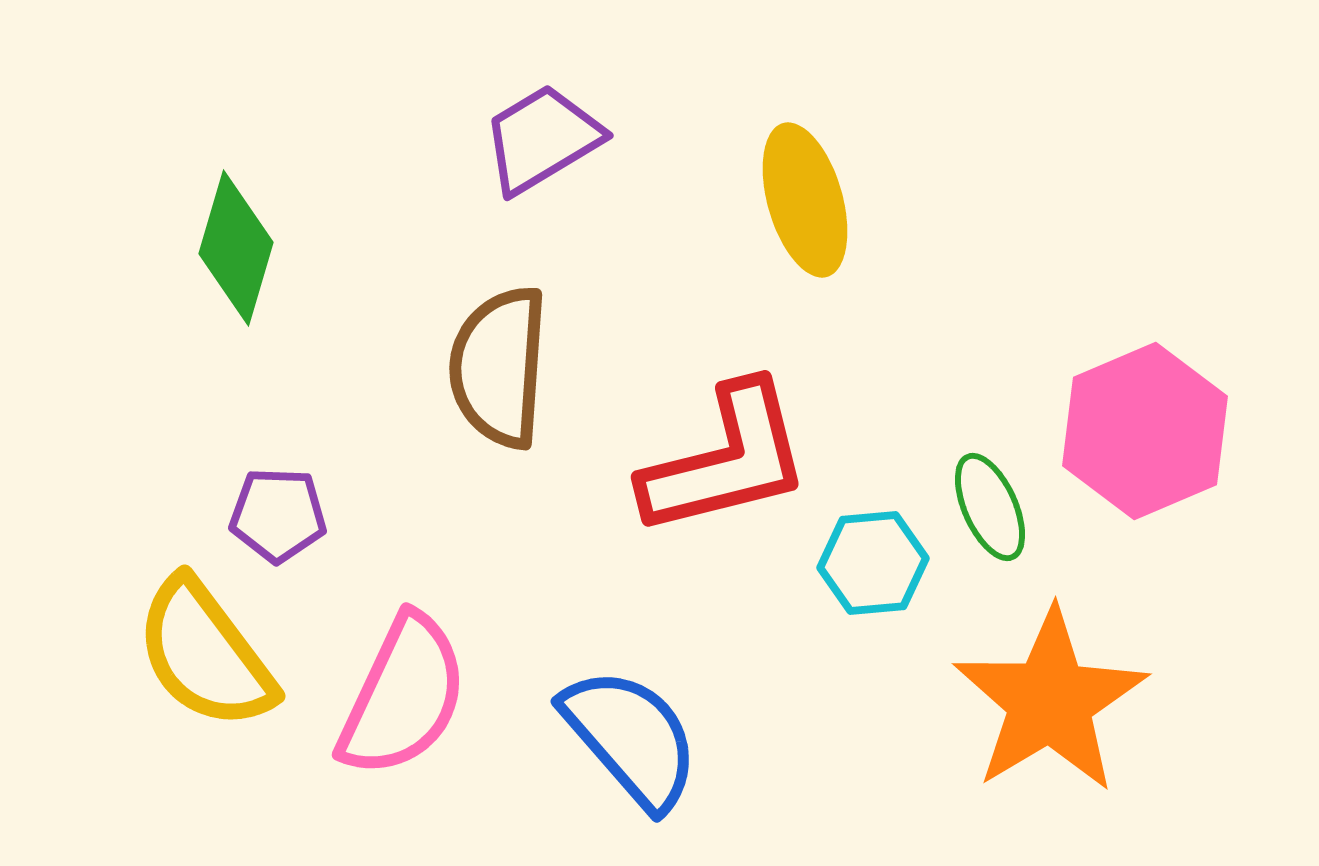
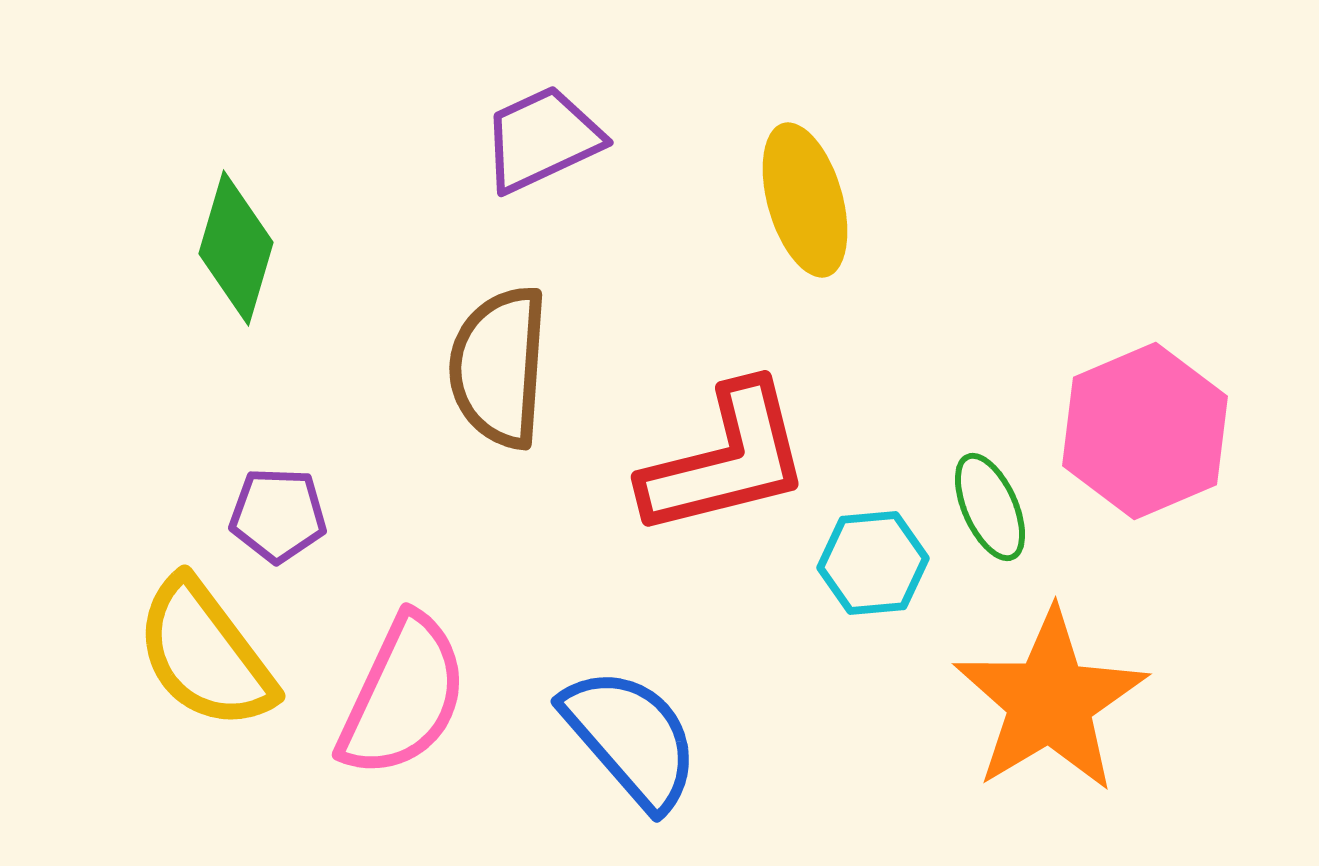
purple trapezoid: rotated 6 degrees clockwise
